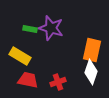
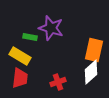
green rectangle: moved 8 px down
orange rectangle: moved 2 px right
white diamond: rotated 30 degrees clockwise
red trapezoid: moved 8 px left, 2 px up; rotated 85 degrees clockwise
